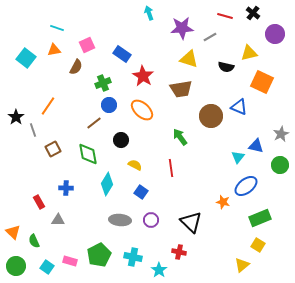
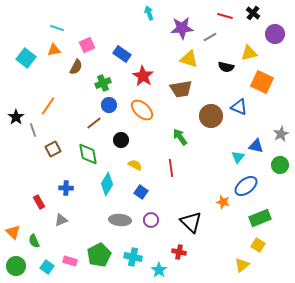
gray triangle at (58, 220): moved 3 px right; rotated 24 degrees counterclockwise
